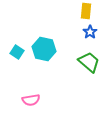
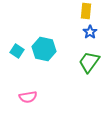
cyan square: moved 1 px up
green trapezoid: rotated 95 degrees counterclockwise
pink semicircle: moved 3 px left, 3 px up
